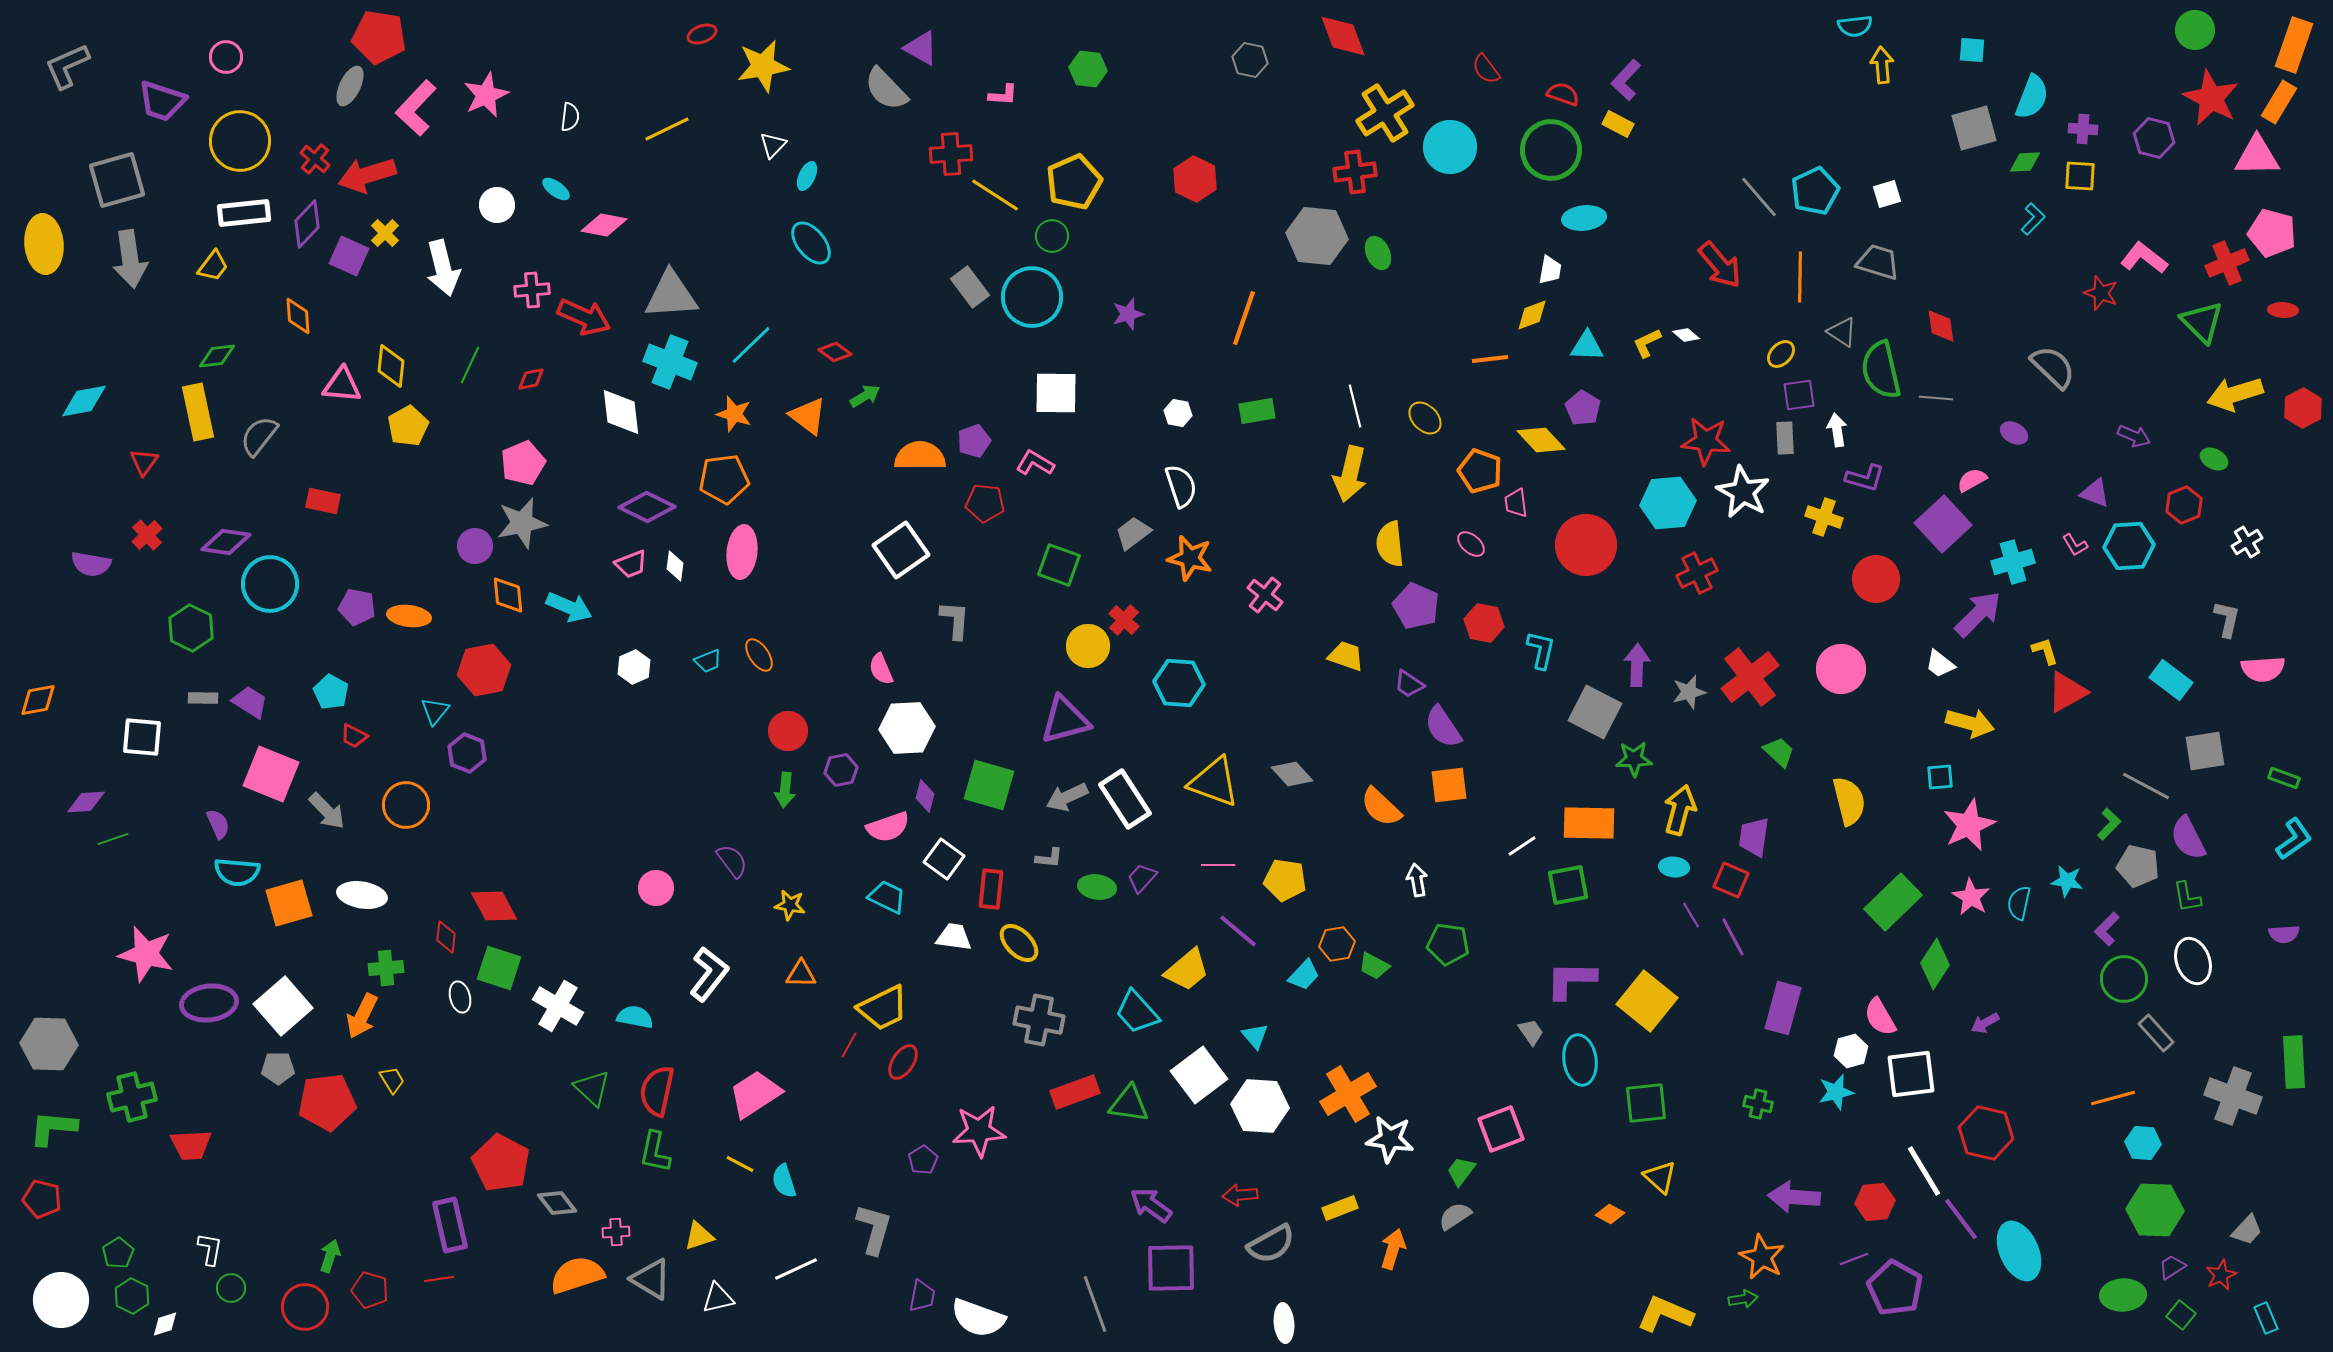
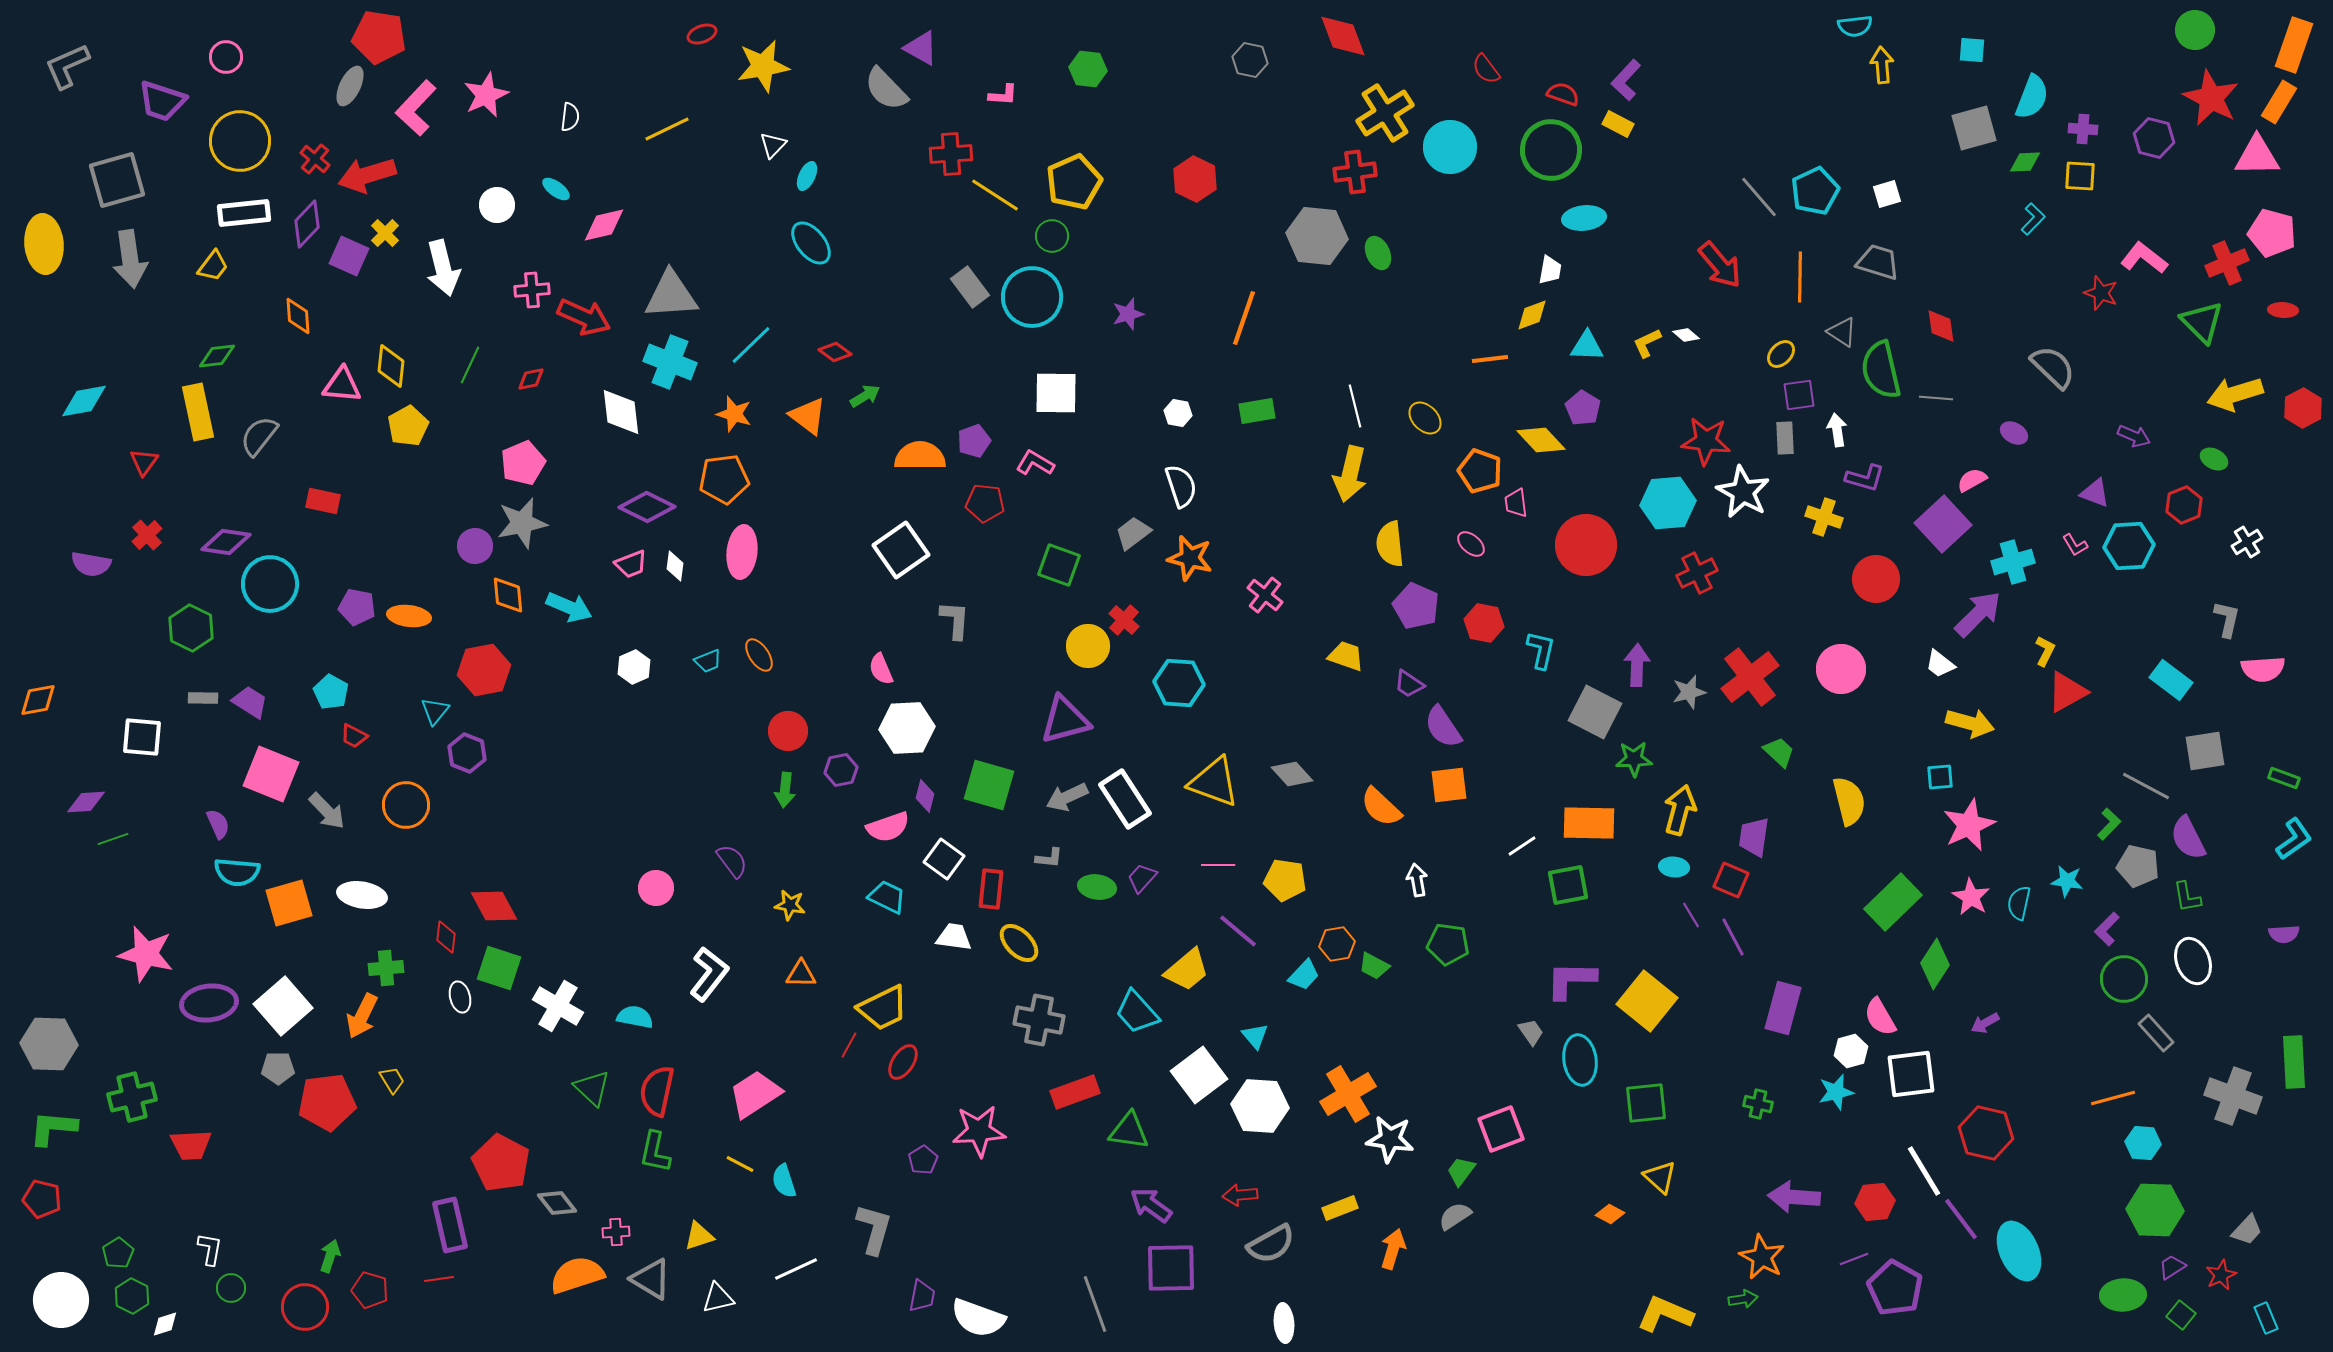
pink diamond at (604, 225): rotated 24 degrees counterclockwise
yellow L-shape at (2045, 651): rotated 44 degrees clockwise
green triangle at (1129, 1104): moved 27 px down
